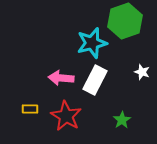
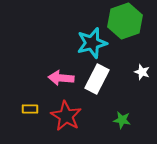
white rectangle: moved 2 px right, 1 px up
green star: rotated 30 degrees counterclockwise
